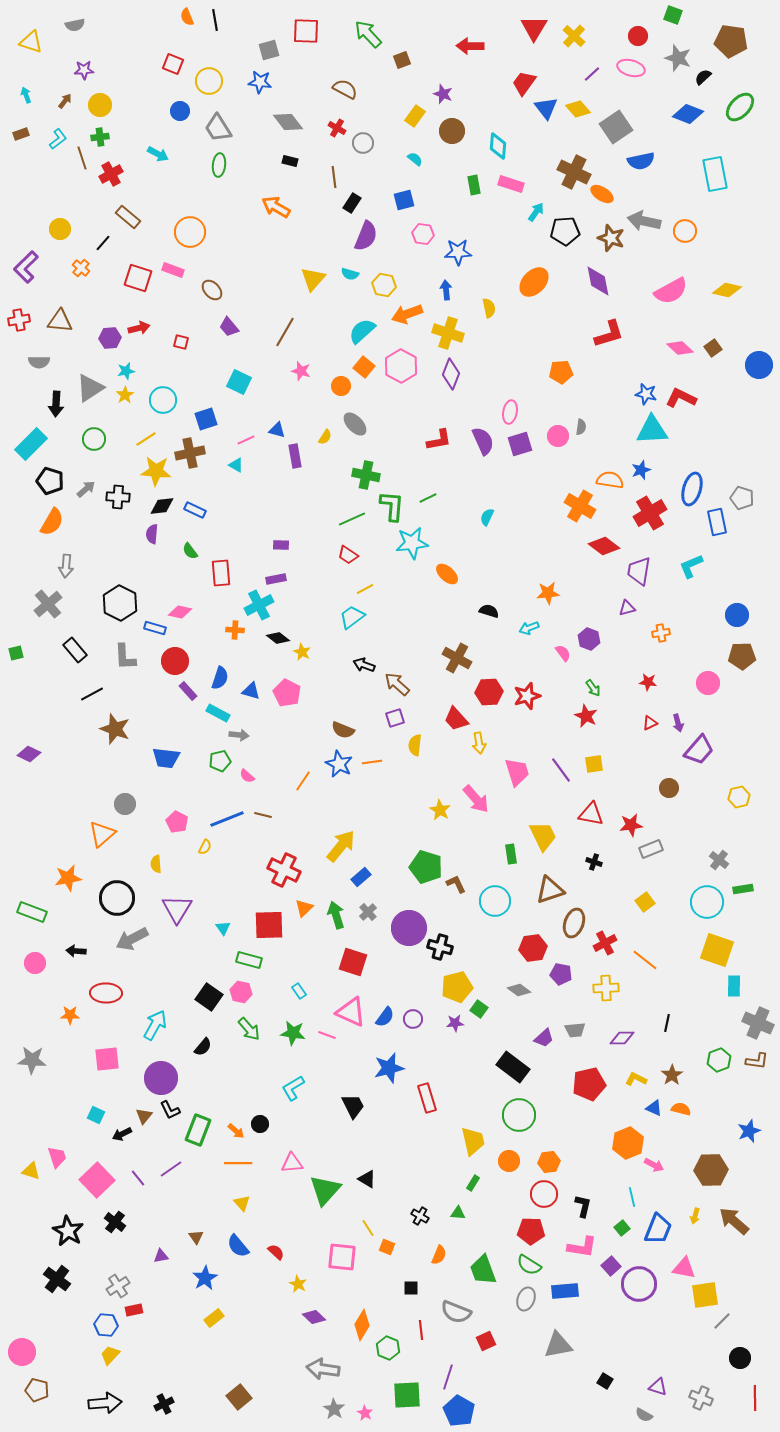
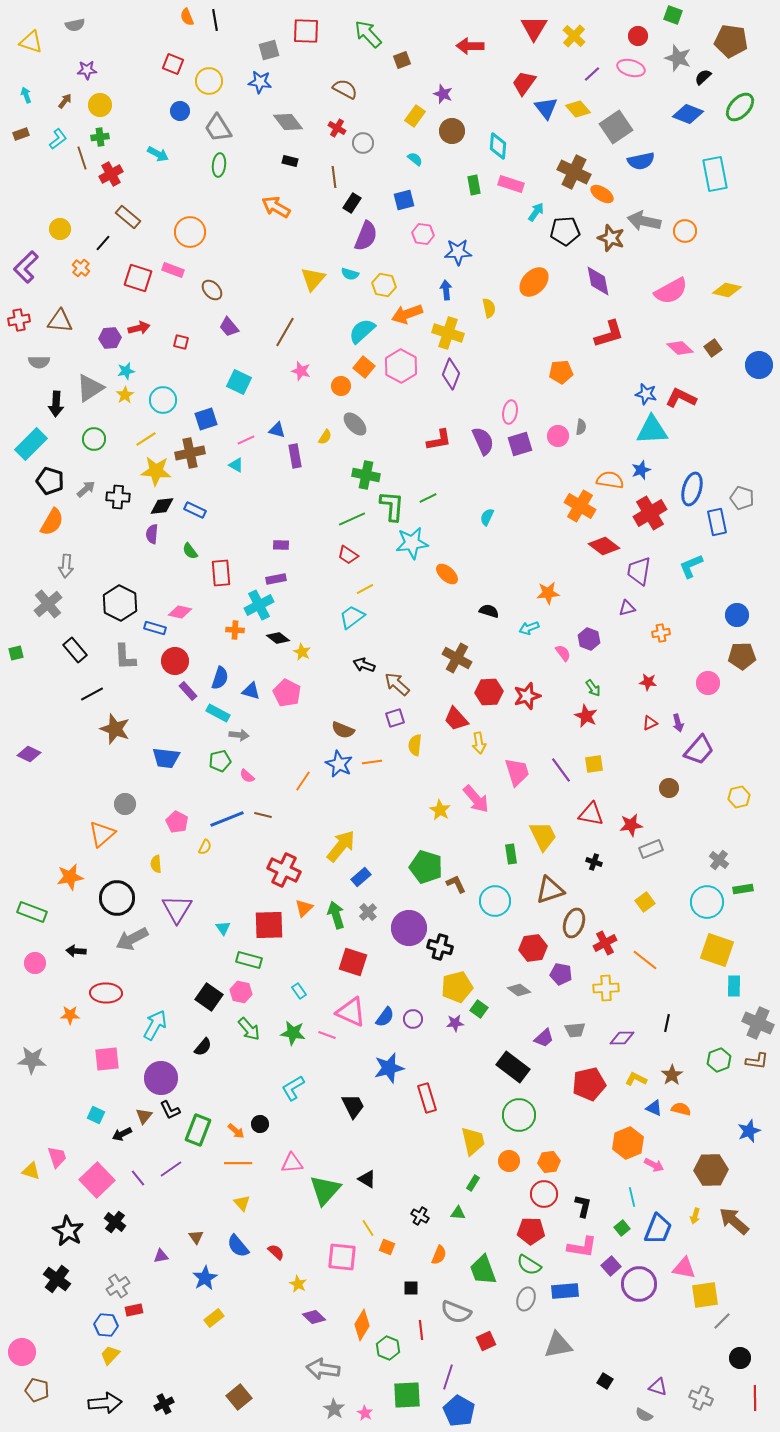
purple star at (84, 70): moved 3 px right
orange star at (68, 878): moved 2 px right, 1 px up
